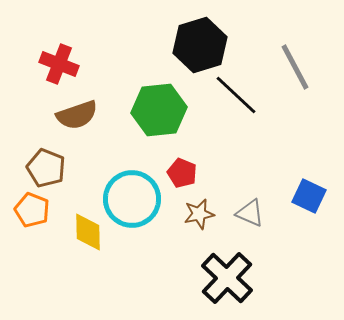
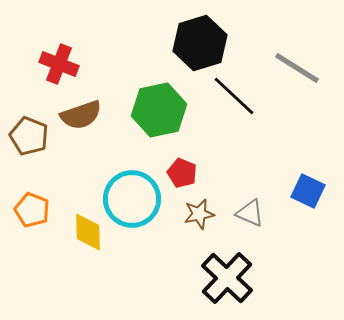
black hexagon: moved 2 px up
gray line: moved 2 px right, 1 px down; rotated 30 degrees counterclockwise
black line: moved 2 px left, 1 px down
green hexagon: rotated 6 degrees counterclockwise
brown semicircle: moved 4 px right
brown pentagon: moved 17 px left, 32 px up
blue square: moved 1 px left, 5 px up
